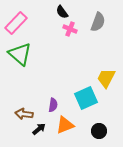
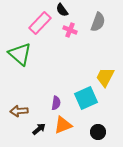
black semicircle: moved 2 px up
pink rectangle: moved 24 px right
pink cross: moved 1 px down
yellow trapezoid: moved 1 px left, 1 px up
purple semicircle: moved 3 px right, 2 px up
brown arrow: moved 5 px left, 3 px up; rotated 12 degrees counterclockwise
orange triangle: moved 2 px left
black circle: moved 1 px left, 1 px down
